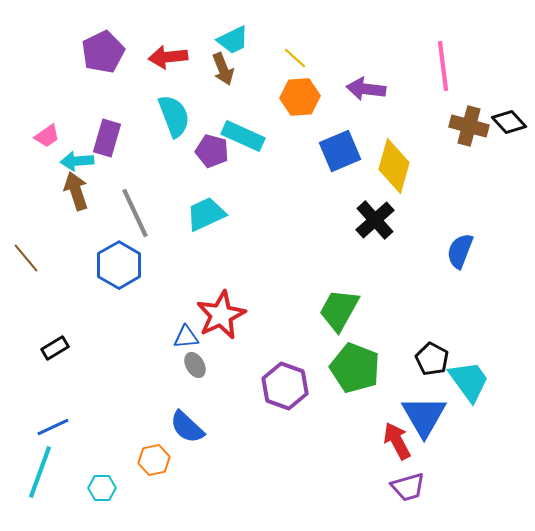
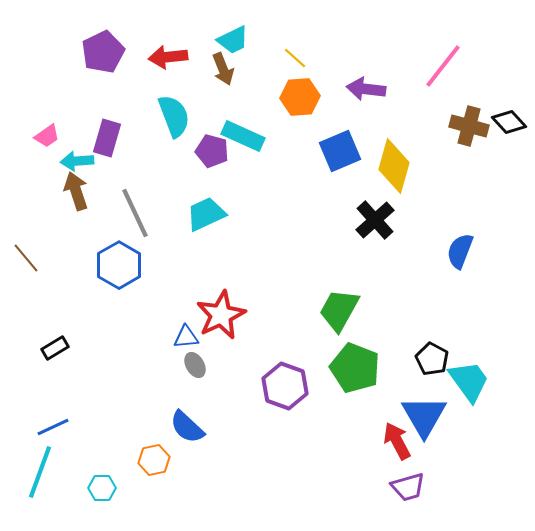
pink line at (443, 66): rotated 45 degrees clockwise
